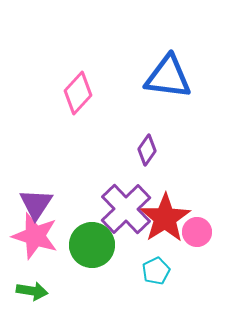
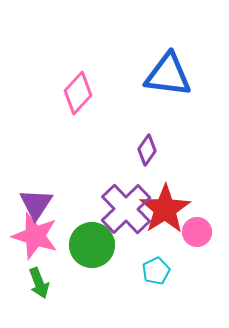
blue triangle: moved 2 px up
red star: moved 9 px up
green arrow: moved 7 px right, 8 px up; rotated 60 degrees clockwise
